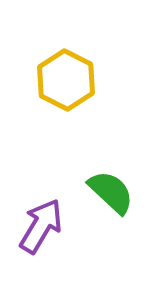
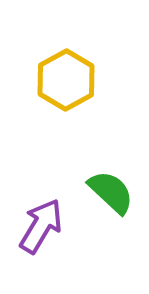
yellow hexagon: rotated 4 degrees clockwise
